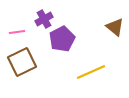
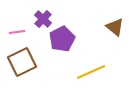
purple cross: moved 1 px left; rotated 18 degrees counterclockwise
